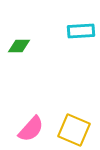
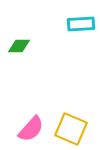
cyan rectangle: moved 7 px up
yellow square: moved 3 px left, 1 px up
